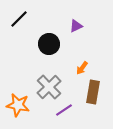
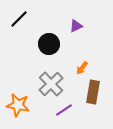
gray cross: moved 2 px right, 3 px up
